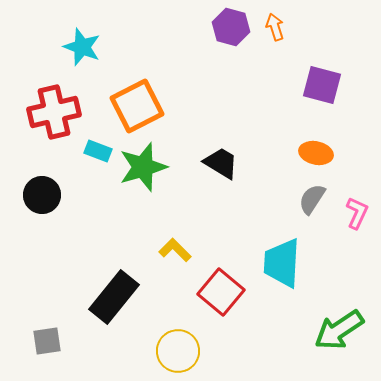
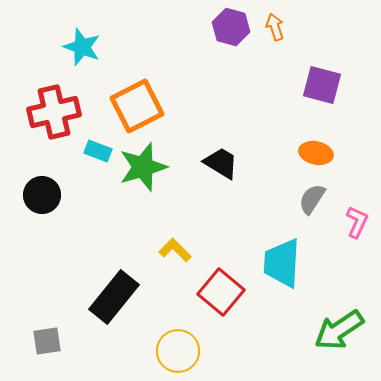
pink L-shape: moved 9 px down
